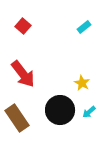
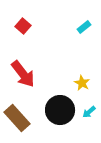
brown rectangle: rotated 8 degrees counterclockwise
